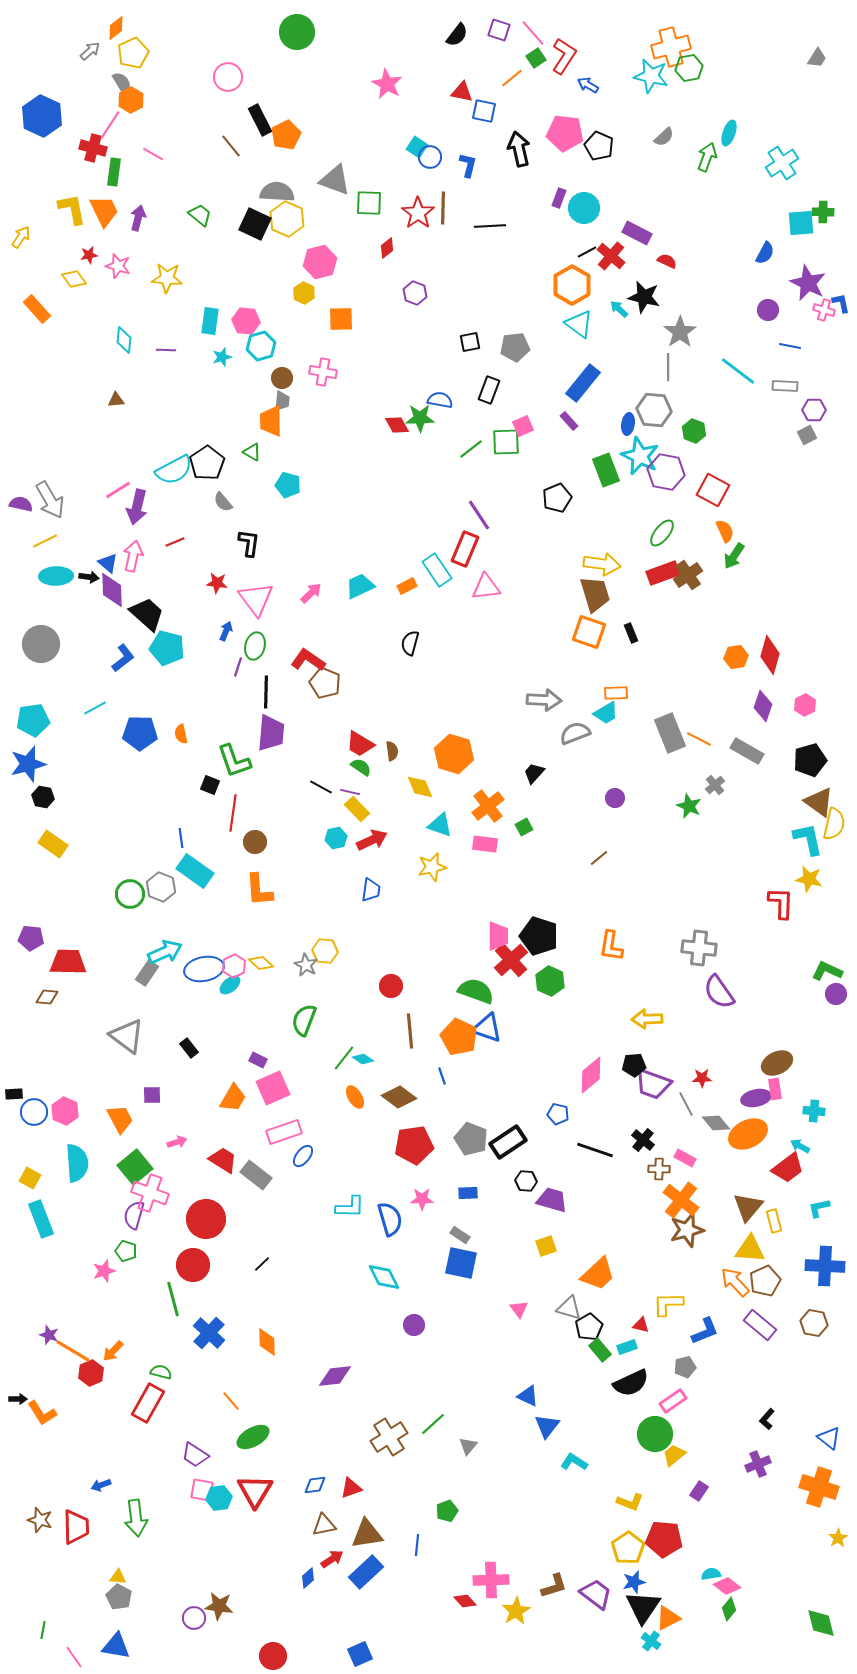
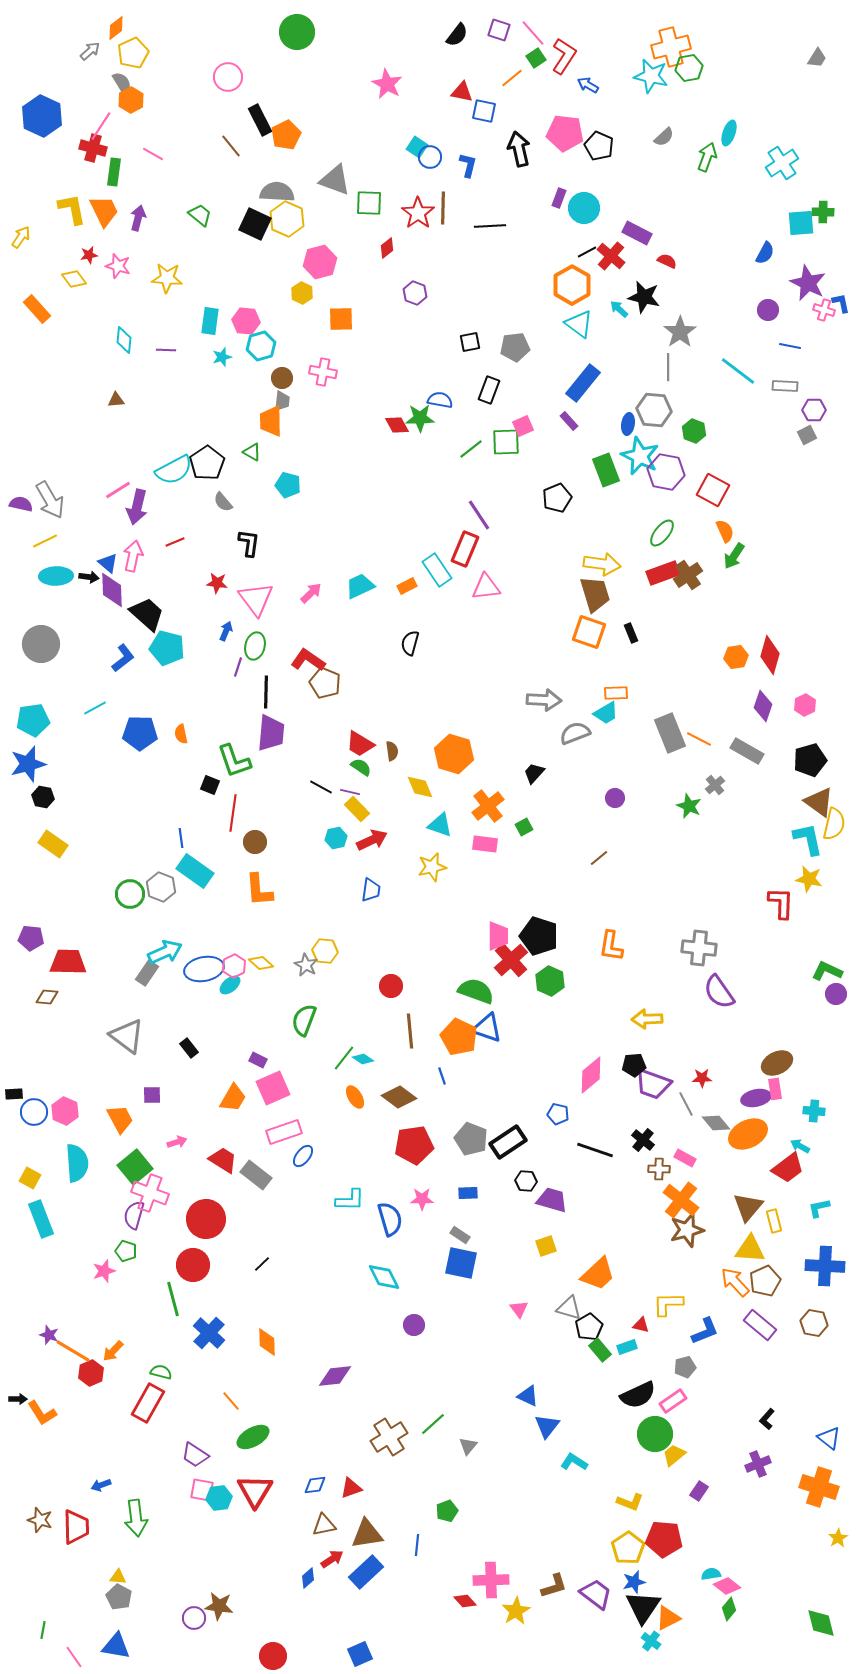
pink line at (110, 125): moved 9 px left, 1 px down
yellow hexagon at (304, 293): moved 2 px left
cyan L-shape at (350, 1207): moved 7 px up
black semicircle at (631, 1383): moved 7 px right, 12 px down
